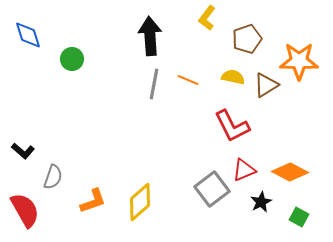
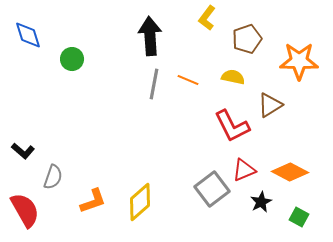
brown triangle: moved 4 px right, 20 px down
